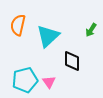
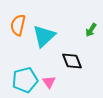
cyan triangle: moved 4 px left
black diamond: rotated 20 degrees counterclockwise
